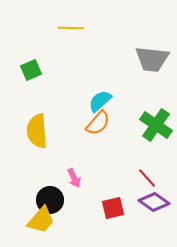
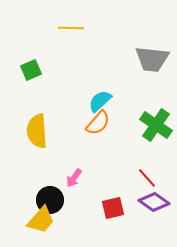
pink arrow: rotated 60 degrees clockwise
